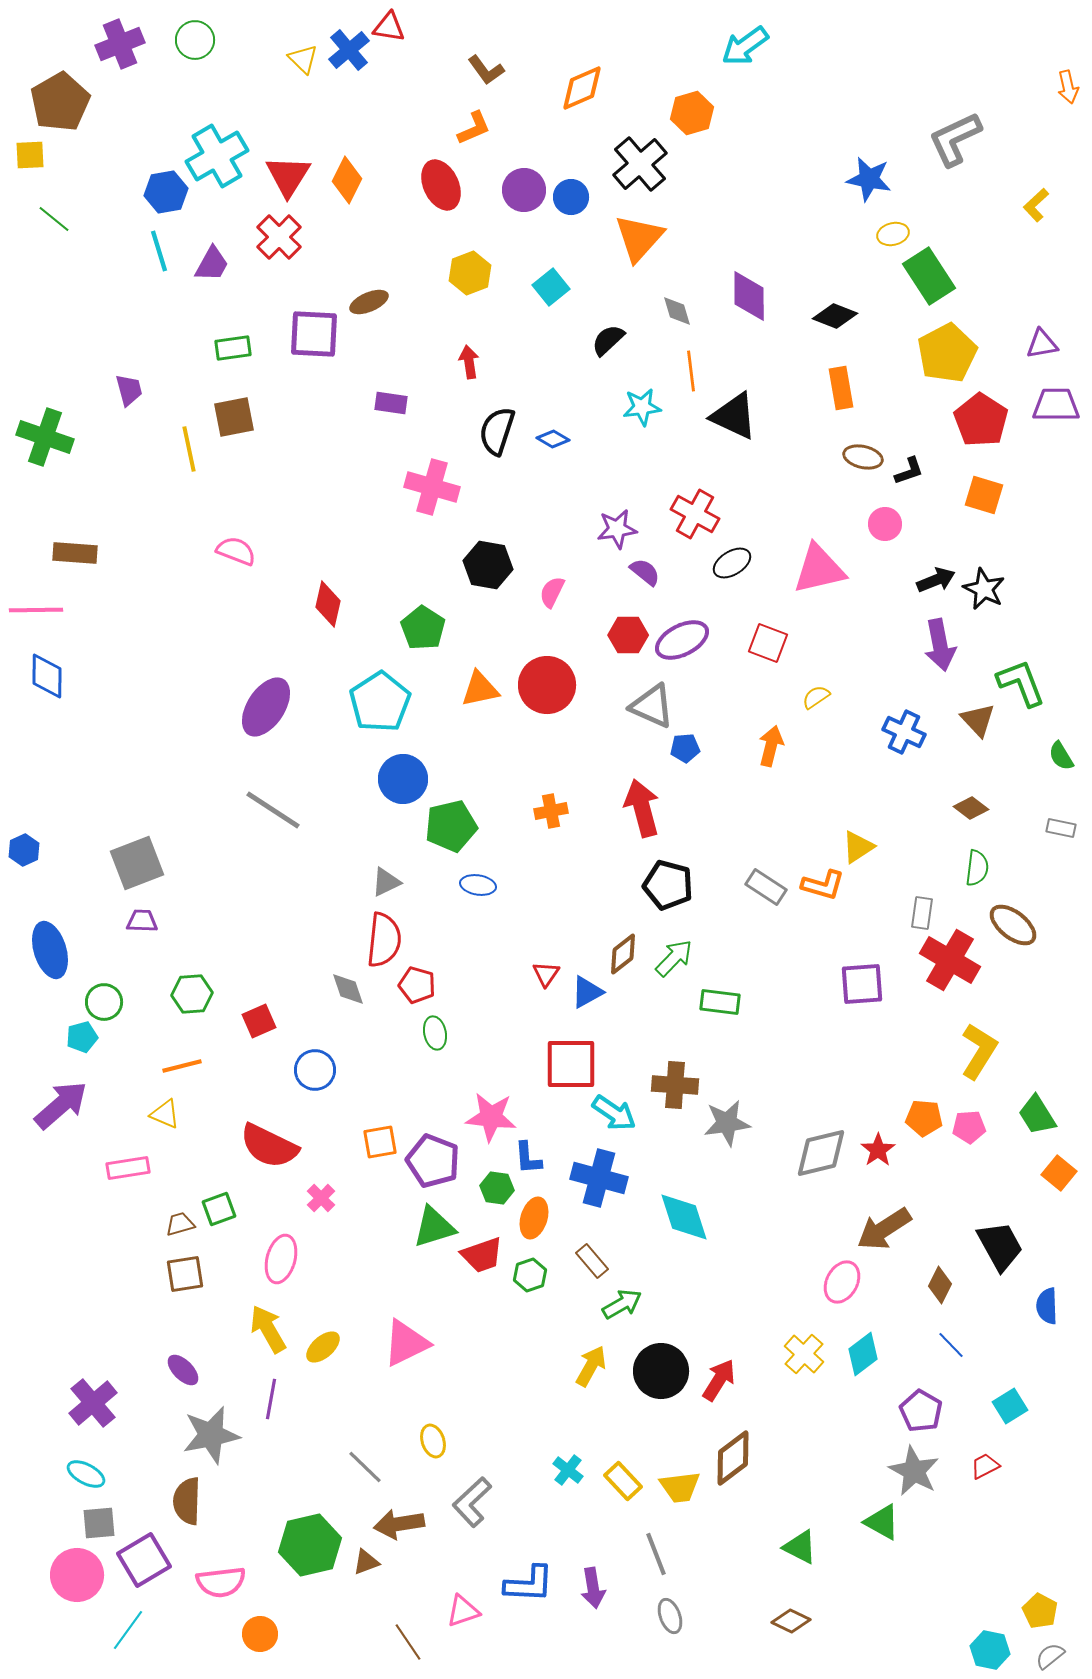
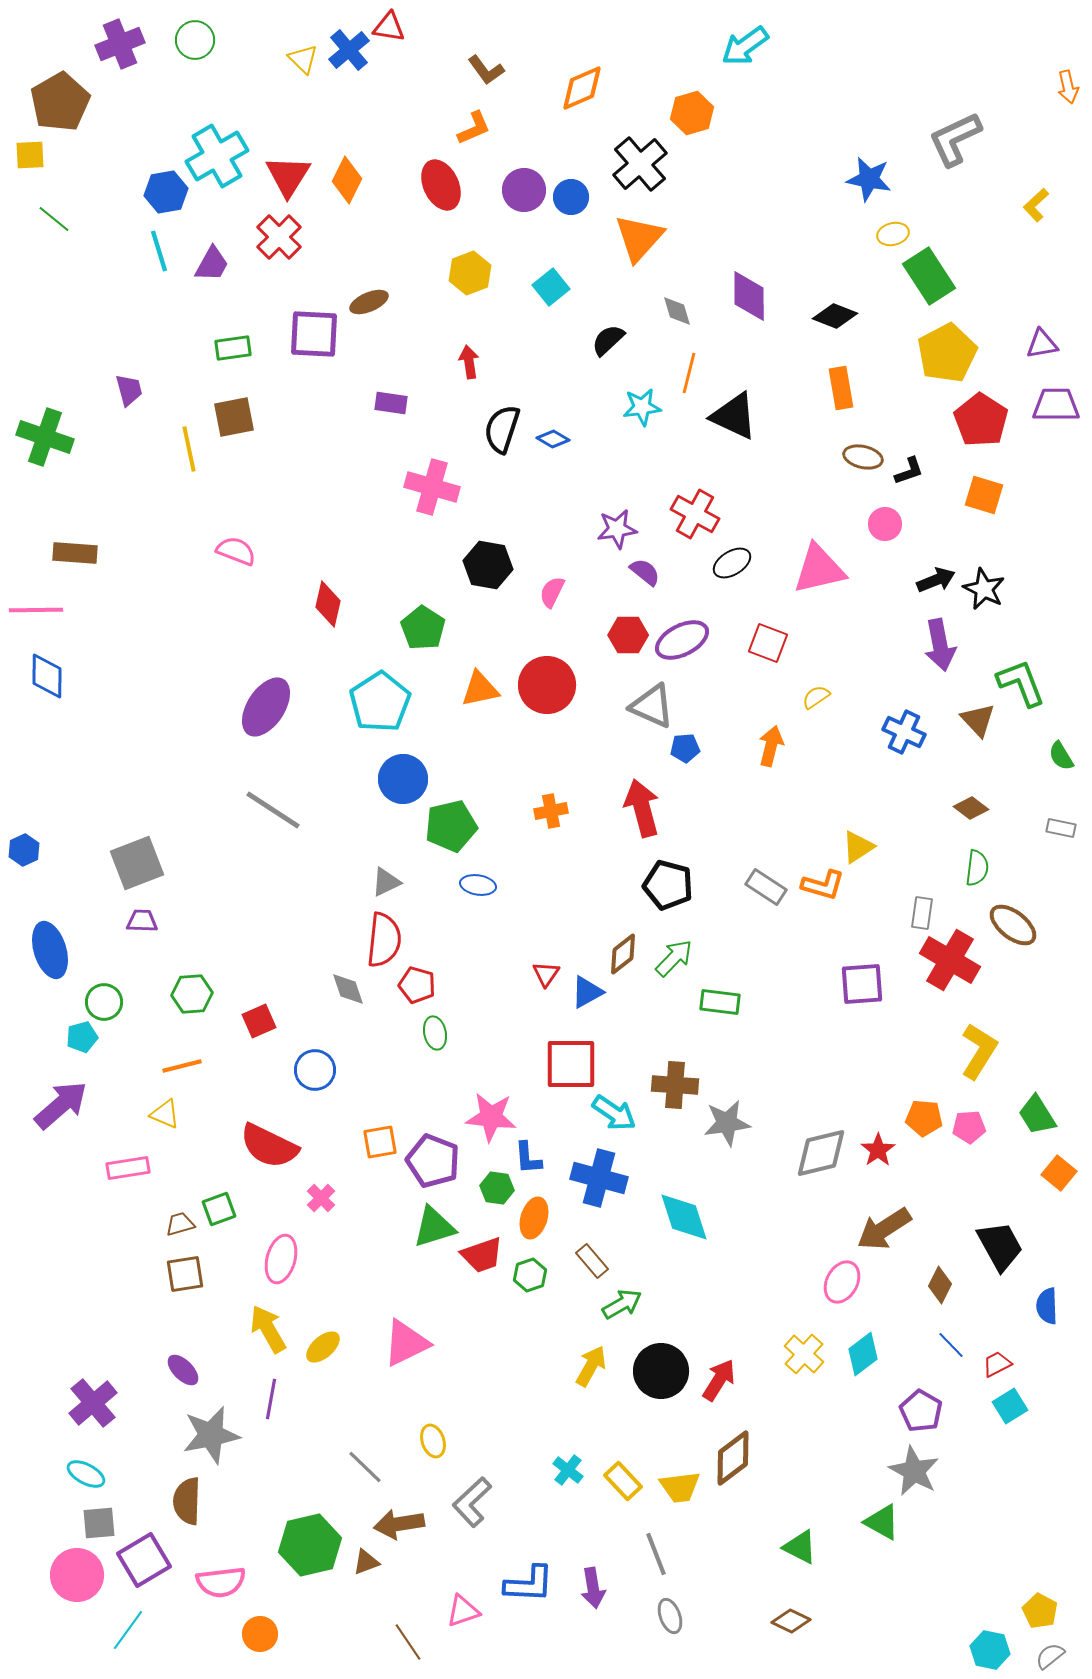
orange line at (691, 371): moved 2 px left, 2 px down; rotated 21 degrees clockwise
black semicircle at (497, 431): moved 5 px right, 2 px up
red trapezoid at (985, 1466): moved 12 px right, 102 px up
